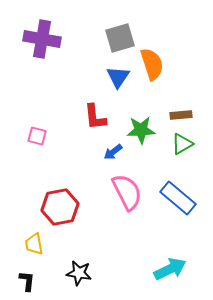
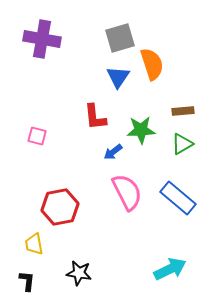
brown rectangle: moved 2 px right, 4 px up
